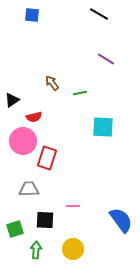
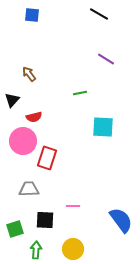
brown arrow: moved 23 px left, 9 px up
black triangle: rotated 14 degrees counterclockwise
